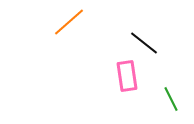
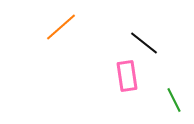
orange line: moved 8 px left, 5 px down
green line: moved 3 px right, 1 px down
